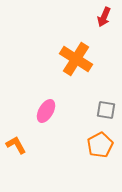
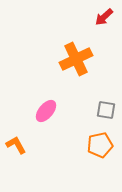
red arrow: rotated 24 degrees clockwise
orange cross: rotated 32 degrees clockwise
pink ellipse: rotated 10 degrees clockwise
orange pentagon: rotated 15 degrees clockwise
